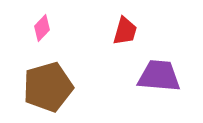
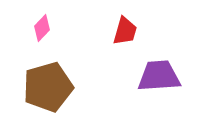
purple trapezoid: rotated 9 degrees counterclockwise
